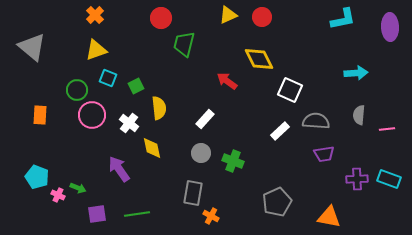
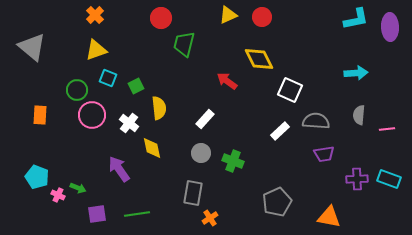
cyan L-shape at (343, 19): moved 13 px right
orange cross at (211, 216): moved 1 px left, 2 px down; rotated 28 degrees clockwise
